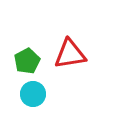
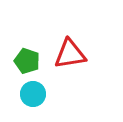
green pentagon: rotated 25 degrees counterclockwise
